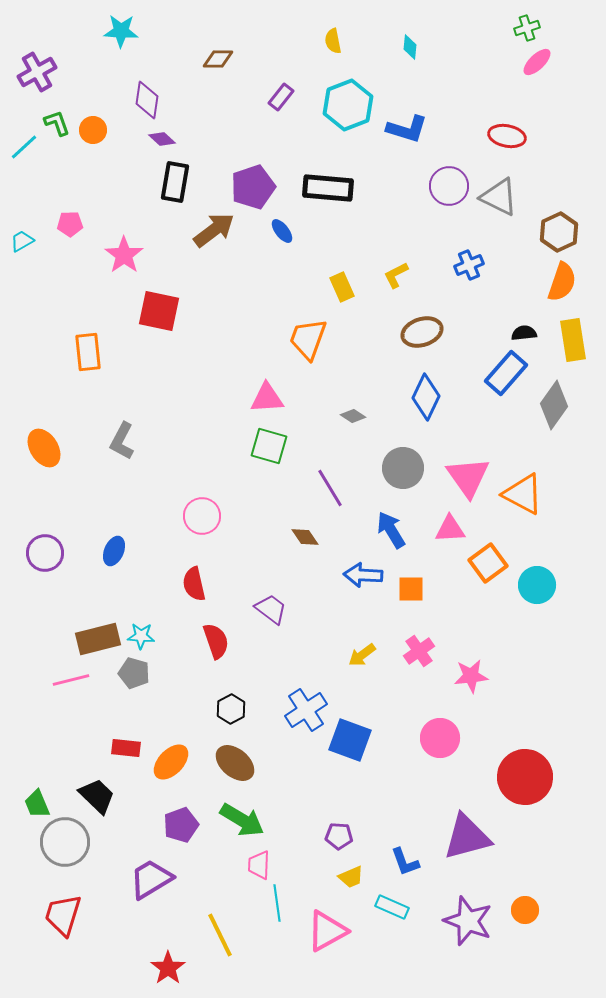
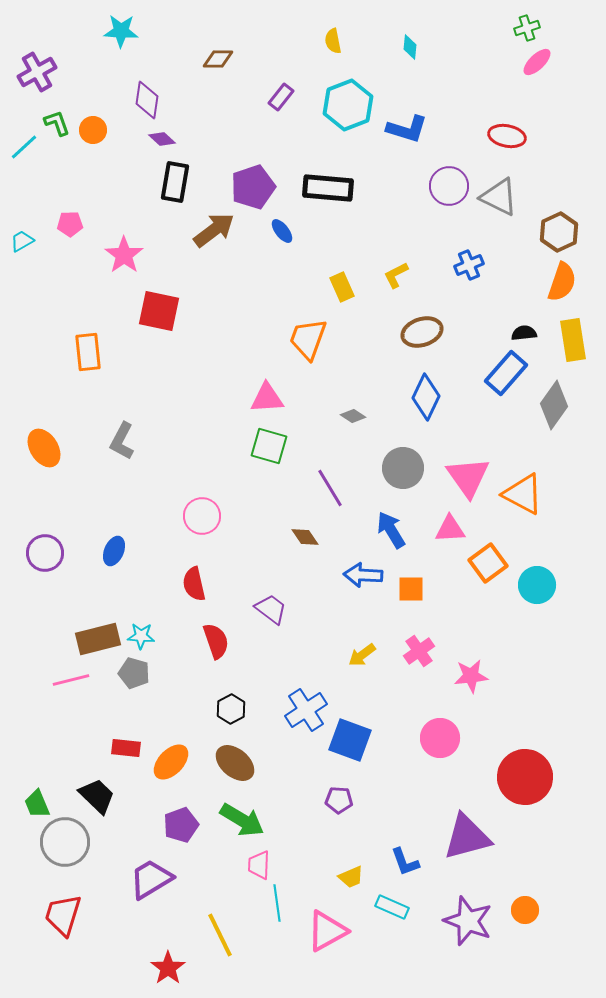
purple pentagon at (339, 836): moved 36 px up
